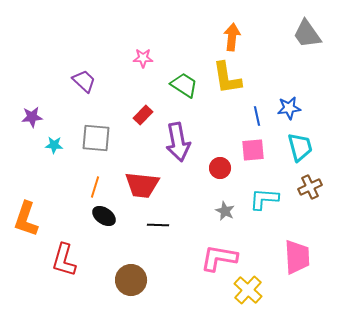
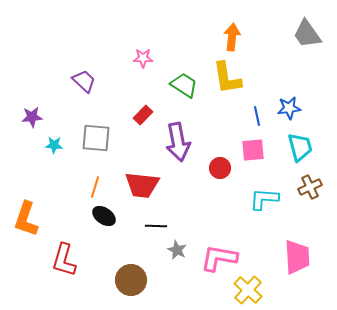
gray star: moved 48 px left, 39 px down
black line: moved 2 px left, 1 px down
